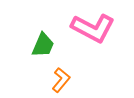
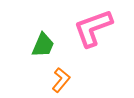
pink L-shape: rotated 132 degrees clockwise
